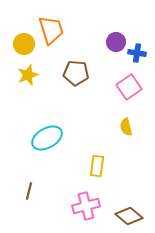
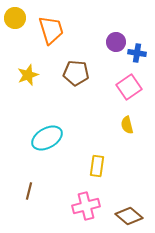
yellow circle: moved 9 px left, 26 px up
yellow semicircle: moved 1 px right, 2 px up
